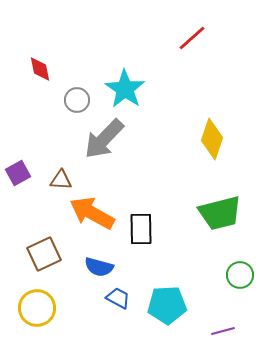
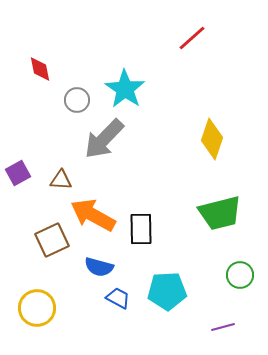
orange arrow: moved 1 px right, 2 px down
brown square: moved 8 px right, 14 px up
cyan pentagon: moved 14 px up
purple line: moved 4 px up
